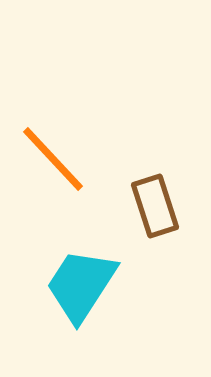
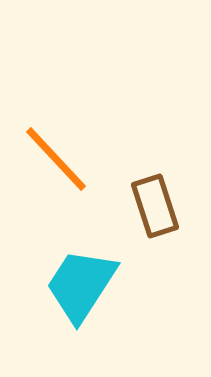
orange line: moved 3 px right
